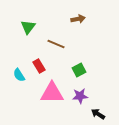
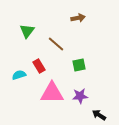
brown arrow: moved 1 px up
green triangle: moved 1 px left, 4 px down
brown line: rotated 18 degrees clockwise
green square: moved 5 px up; rotated 16 degrees clockwise
cyan semicircle: rotated 104 degrees clockwise
black arrow: moved 1 px right, 1 px down
